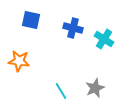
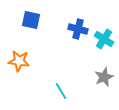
blue cross: moved 5 px right, 1 px down
gray star: moved 9 px right, 11 px up
